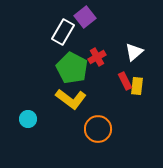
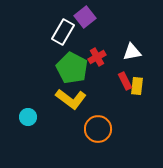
white triangle: moved 2 px left; rotated 30 degrees clockwise
cyan circle: moved 2 px up
